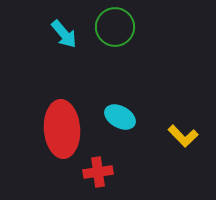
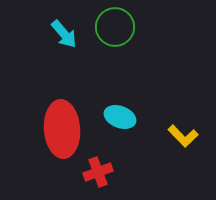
cyan ellipse: rotated 8 degrees counterclockwise
red cross: rotated 12 degrees counterclockwise
